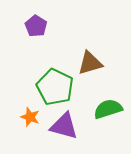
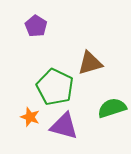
green semicircle: moved 4 px right, 1 px up
